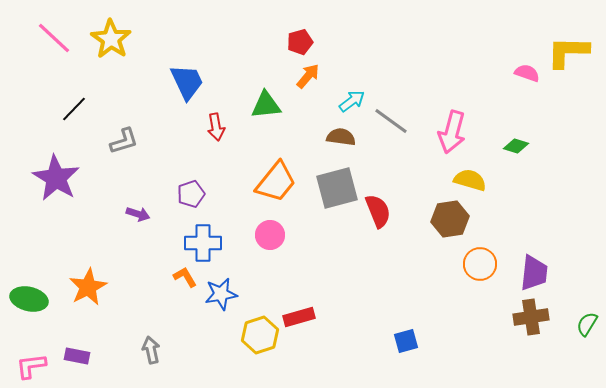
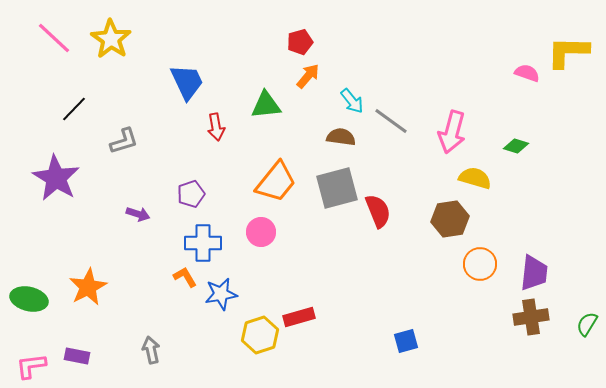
cyan arrow: rotated 88 degrees clockwise
yellow semicircle: moved 5 px right, 2 px up
pink circle: moved 9 px left, 3 px up
